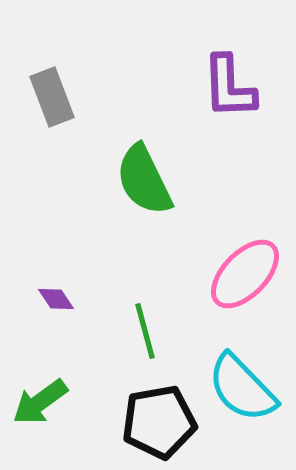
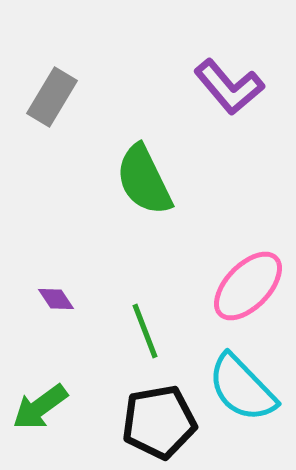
purple L-shape: rotated 38 degrees counterclockwise
gray rectangle: rotated 52 degrees clockwise
pink ellipse: moved 3 px right, 12 px down
green line: rotated 6 degrees counterclockwise
green arrow: moved 5 px down
